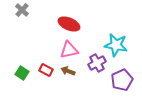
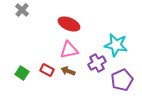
red rectangle: moved 1 px right
